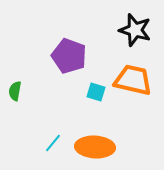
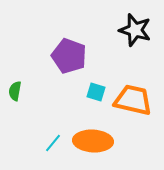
orange trapezoid: moved 20 px down
orange ellipse: moved 2 px left, 6 px up
